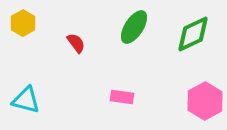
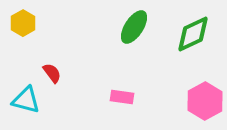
red semicircle: moved 24 px left, 30 px down
